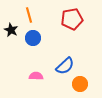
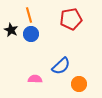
red pentagon: moved 1 px left
blue circle: moved 2 px left, 4 px up
blue semicircle: moved 4 px left
pink semicircle: moved 1 px left, 3 px down
orange circle: moved 1 px left
